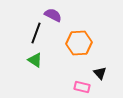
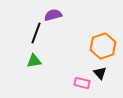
purple semicircle: rotated 42 degrees counterclockwise
orange hexagon: moved 24 px right, 3 px down; rotated 15 degrees counterclockwise
green triangle: moved 1 px left, 1 px down; rotated 42 degrees counterclockwise
pink rectangle: moved 4 px up
